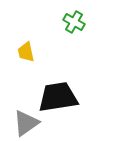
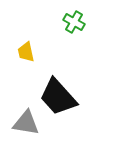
black trapezoid: rotated 123 degrees counterclockwise
gray triangle: rotated 44 degrees clockwise
